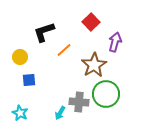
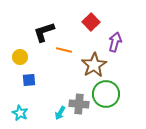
orange line: rotated 56 degrees clockwise
gray cross: moved 2 px down
